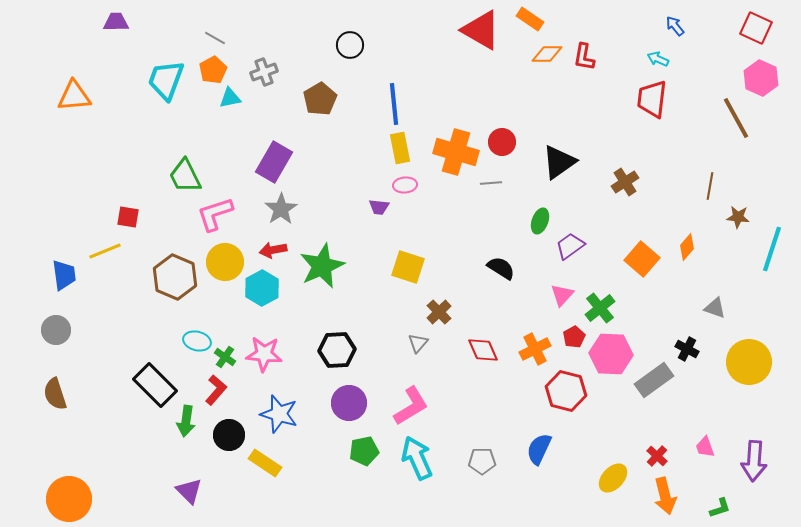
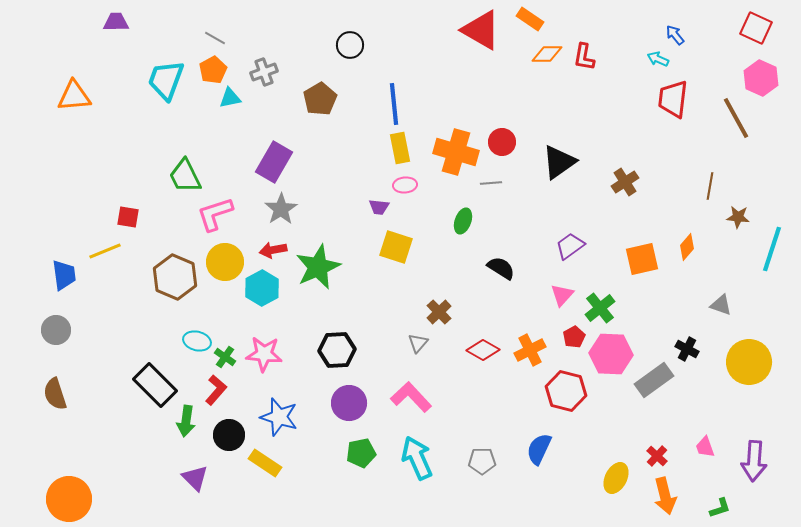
blue arrow at (675, 26): moved 9 px down
red trapezoid at (652, 99): moved 21 px right
green ellipse at (540, 221): moved 77 px left
orange square at (642, 259): rotated 36 degrees clockwise
green star at (322, 266): moved 4 px left, 1 px down
yellow square at (408, 267): moved 12 px left, 20 px up
gray triangle at (715, 308): moved 6 px right, 3 px up
orange cross at (535, 349): moved 5 px left, 1 px down
red diamond at (483, 350): rotated 36 degrees counterclockwise
pink L-shape at (411, 406): moved 9 px up; rotated 102 degrees counterclockwise
blue star at (279, 414): moved 3 px down
green pentagon at (364, 451): moved 3 px left, 2 px down
yellow ellipse at (613, 478): moved 3 px right; rotated 16 degrees counterclockwise
purple triangle at (189, 491): moved 6 px right, 13 px up
